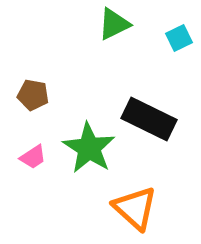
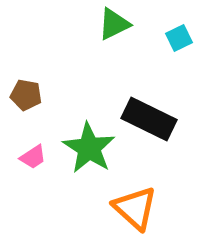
brown pentagon: moved 7 px left
